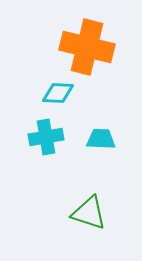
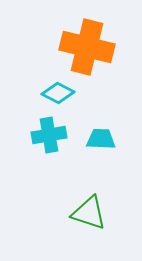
cyan diamond: rotated 24 degrees clockwise
cyan cross: moved 3 px right, 2 px up
